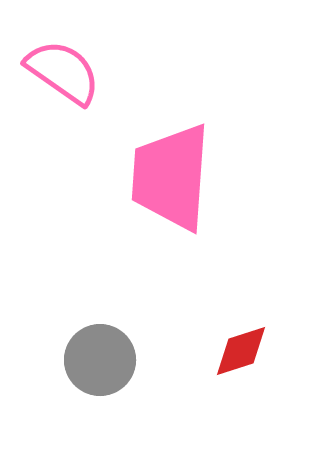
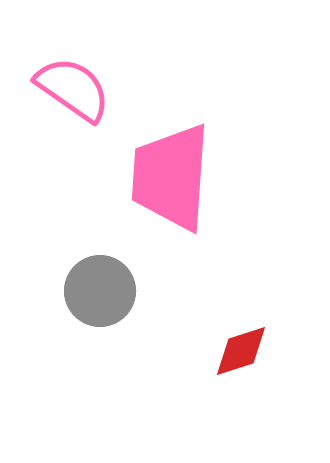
pink semicircle: moved 10 px right, 17 px down
gray circle: moved 69 px up
